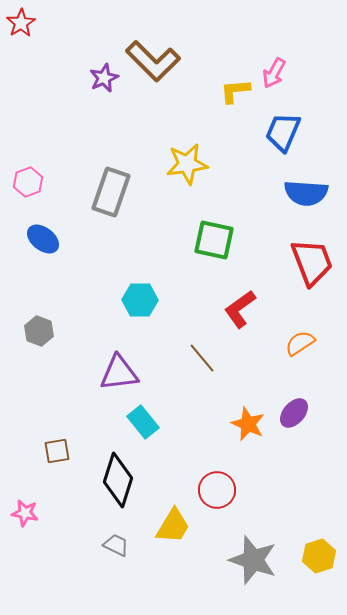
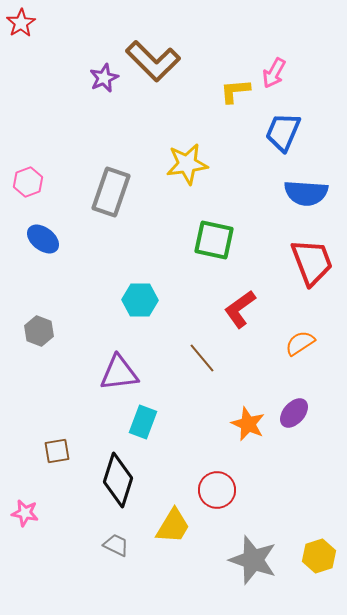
cyan rectangle: rotated 60 degrees clockwise
